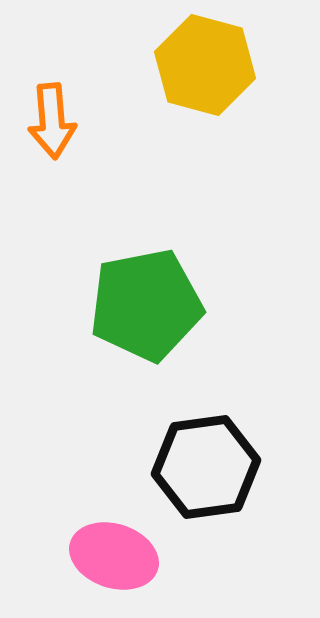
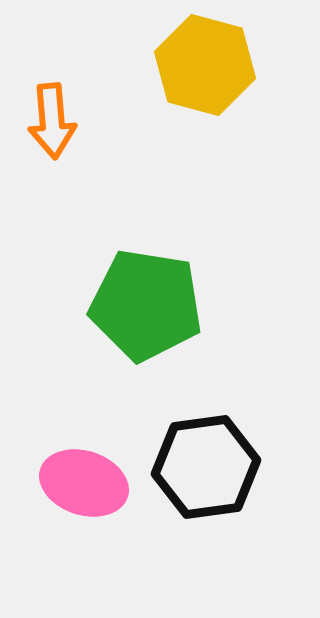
green pentagon: rotated 20 degrees clockwise
pink ellipse: moved 30 px left, 73 px up
